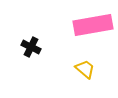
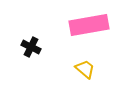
pink rectangle: moved 4 px left
